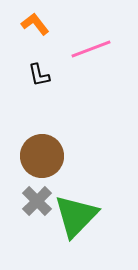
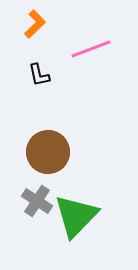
orange L-shape: rotated 84 degrees clockwise
brown circle: moved 6 px right, 4 px up
gray cross: rotated 12 degrees counterclockwise
